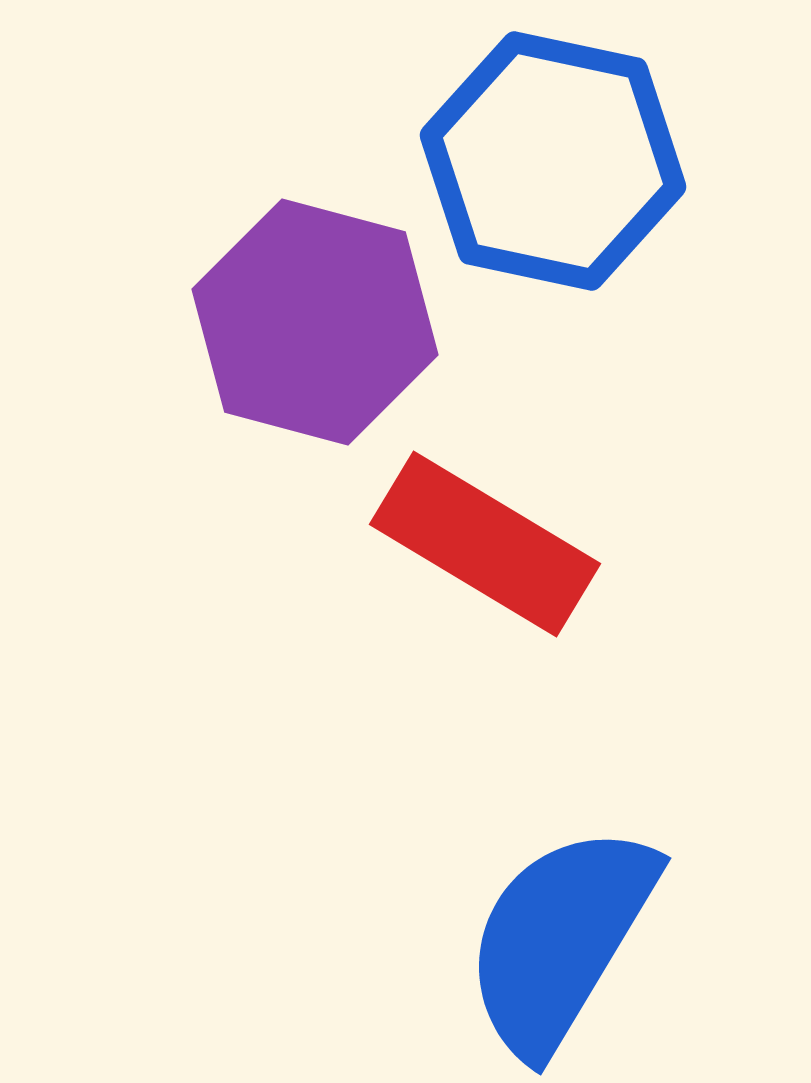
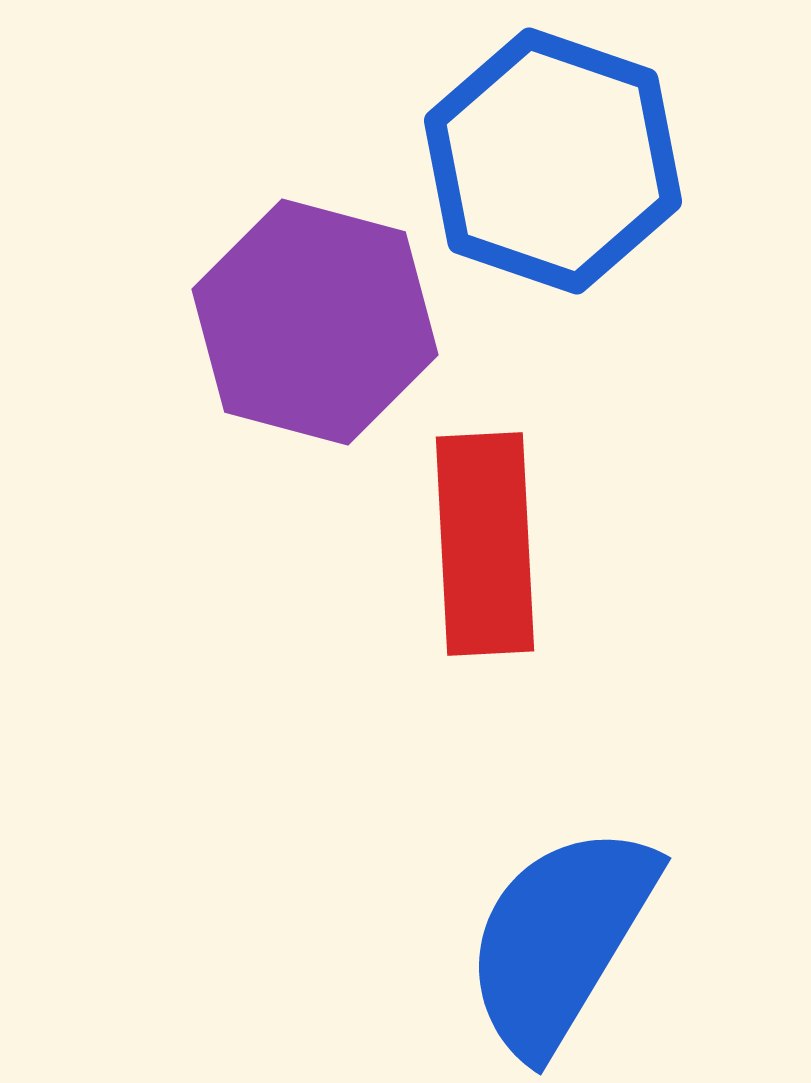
blue hexagon: rotated 7 degrees clockwise
red rectangle: rotated 56 degrees clockwise
